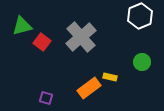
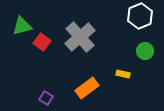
gray cross: moved 1 px left
green circle: moved 3 px right, 11 px up
yellow rectangle: moved 13 px right, 3 px up
orange rectangle: moved 2 px left
purple square: rotated 16 degrees clockwise
